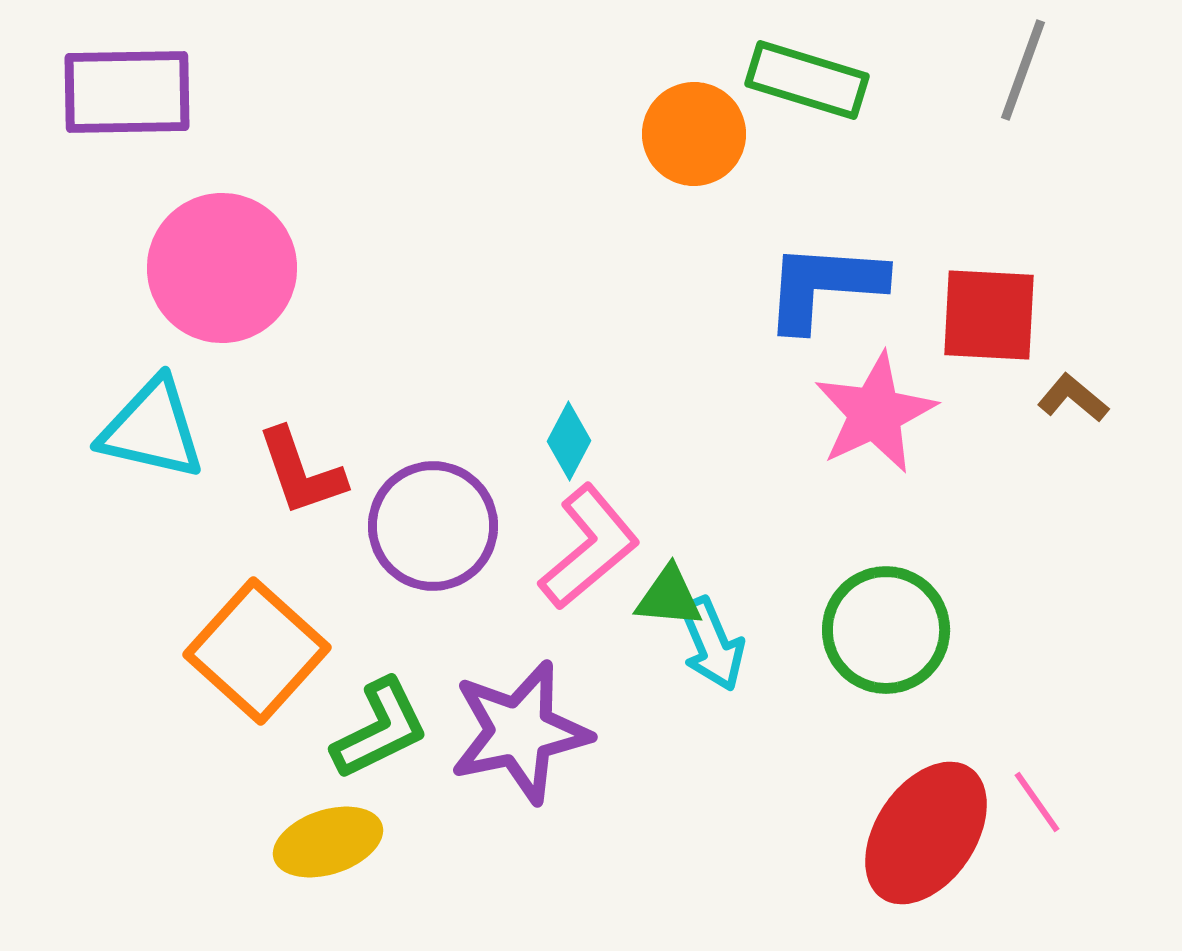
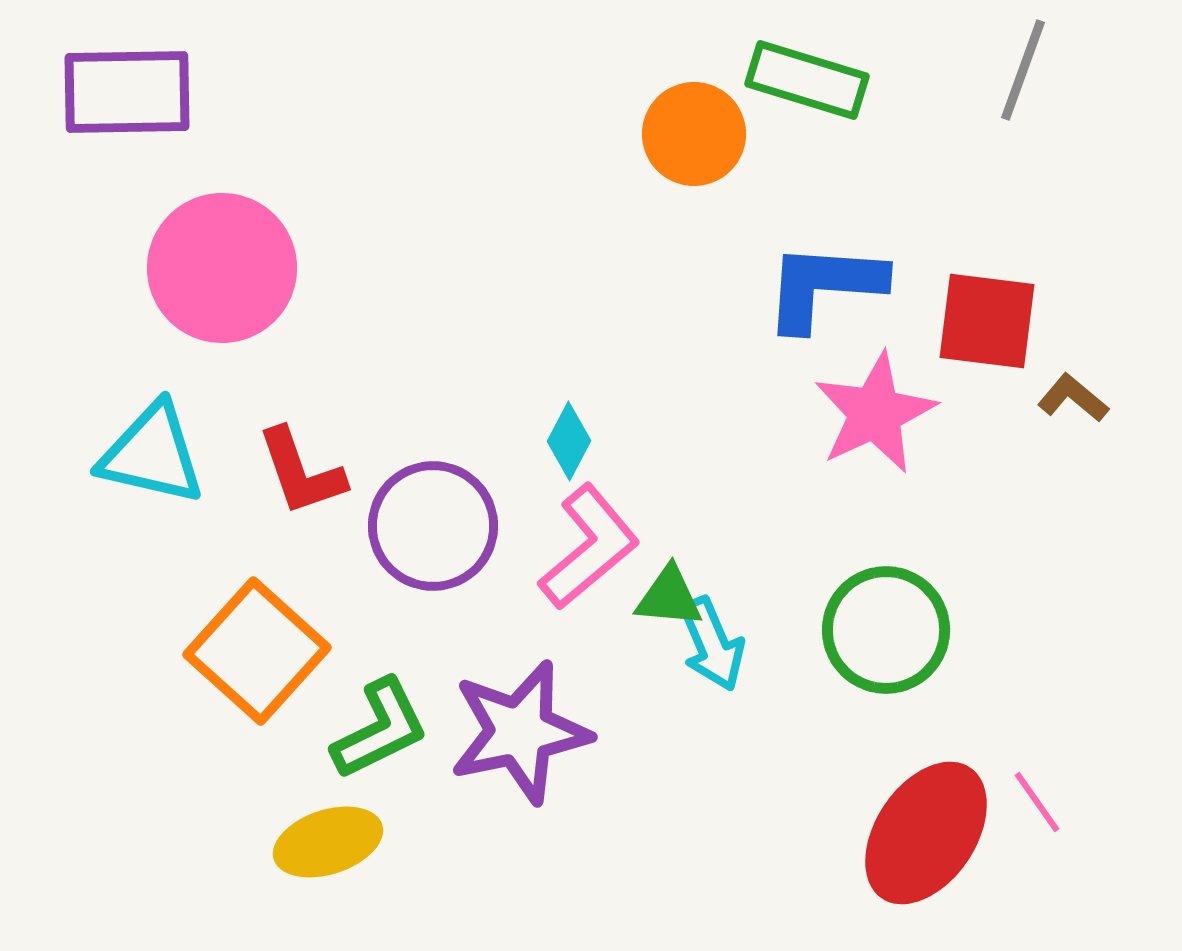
red square: moved 2 px left, 6 px down; rotated 4 degrees clockwise
cyan triangle: moved 25 px down
